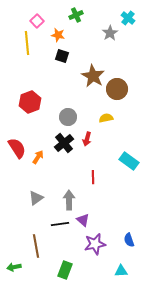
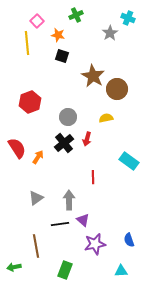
cyan cross: rotated 16 degrees counterclockwise
